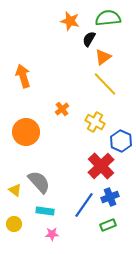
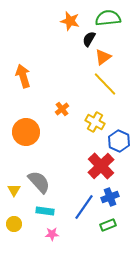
blue hexagon: moved 2 px left
yellow triangle: moved 1 px left; rotated 24 degrees clockwise
blue line: moved 2 px down
